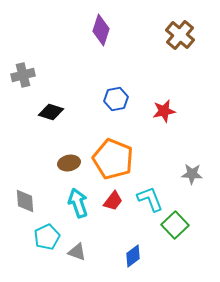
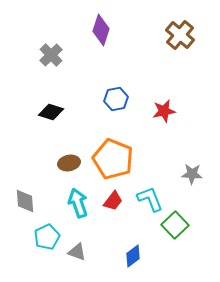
gray cross: moved 28 px right, 20 px up; rotated 30 degrees counterclockwise
